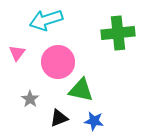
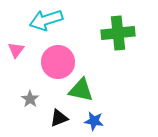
pink triangle: moved 1 px left, 3 px up
